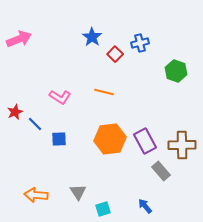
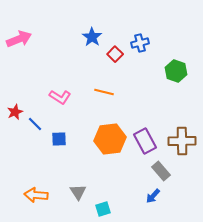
brown cross: moved 4 px up
blue arrow: moved 8 px right, 10 px up; rotated 98 degrees counterclockwise
